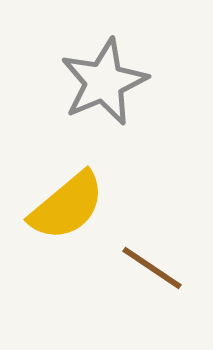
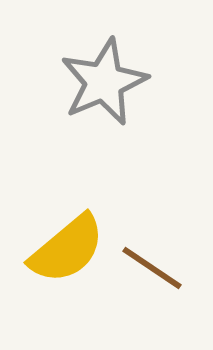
yellow semicircle: moved 43 px down
